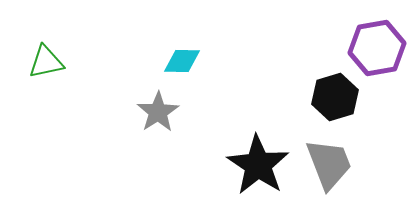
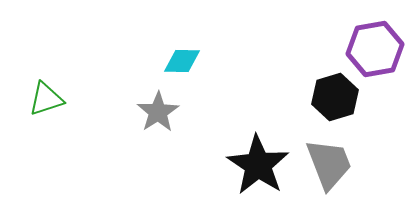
purple hexagon: moved 2 px left, 1 px down
green triangle: moved 37 px down; rotated 6 degrees counterclockwise
